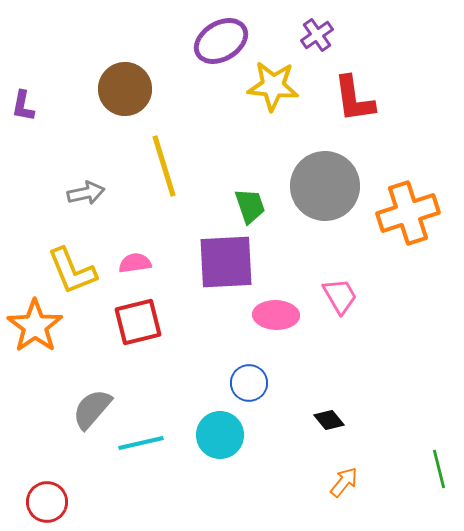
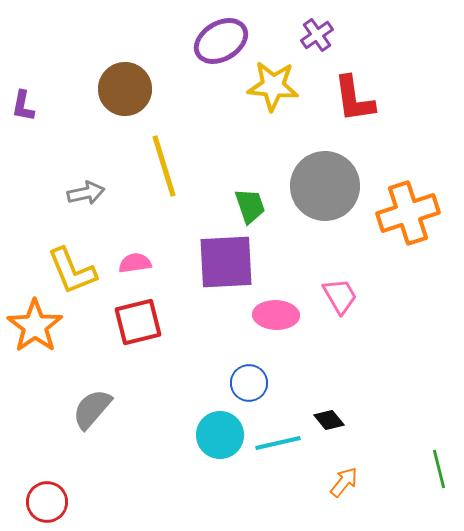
cyan line: moved 137 px right
